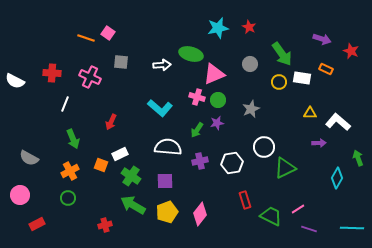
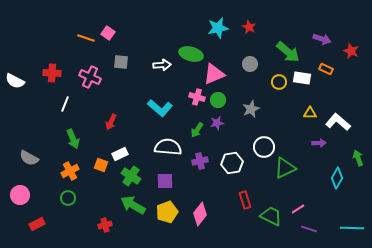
green arrow at (282, 54): moved 6 px right, 2 px up; rotated 15 degrees counterclockwise
